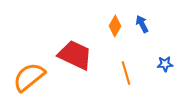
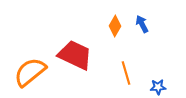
blue star: moved 7 px left, 23 px down
orange semicircle: moved 1 px right, 5 px up
